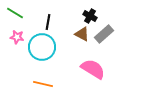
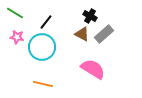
black line: moved 2 px left; rotated 28 degrees clockwise
